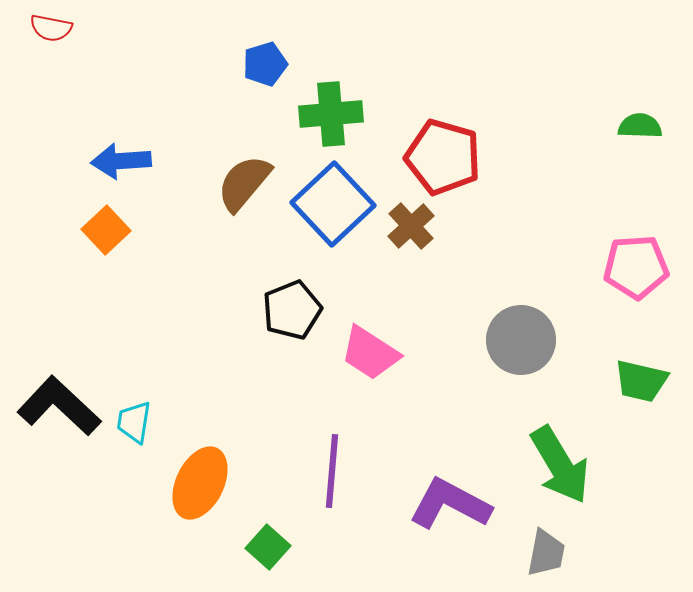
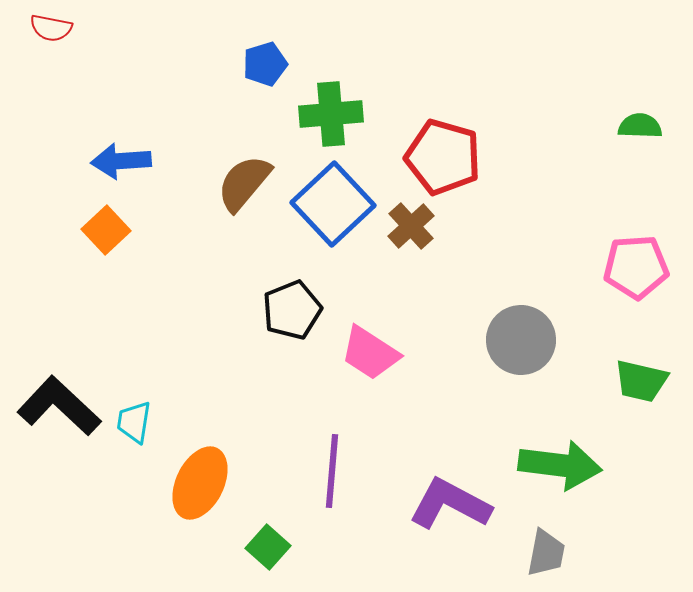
green arrow: rotated 52 degrees counterclockwise
